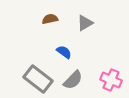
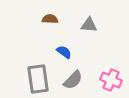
brown semicircle: rotated 14 degrees clockwise
gray triangle: moved 4 px right, 2 px down; rotated 36 degrees clockwise
gray rectangle: rotated 44 degrees clockwise
